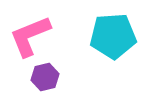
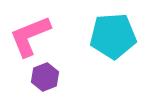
purple hexagon: rotated 8 degrees counterclockwise
